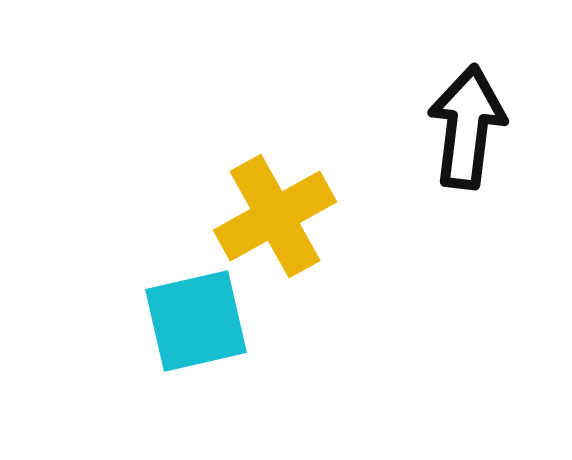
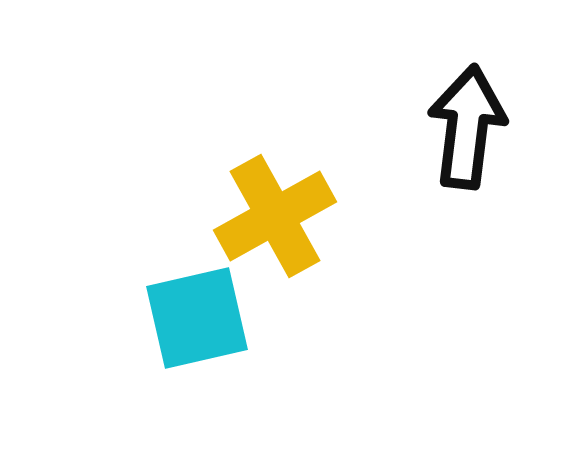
cyan square: moved 1 px right, 3 px up
